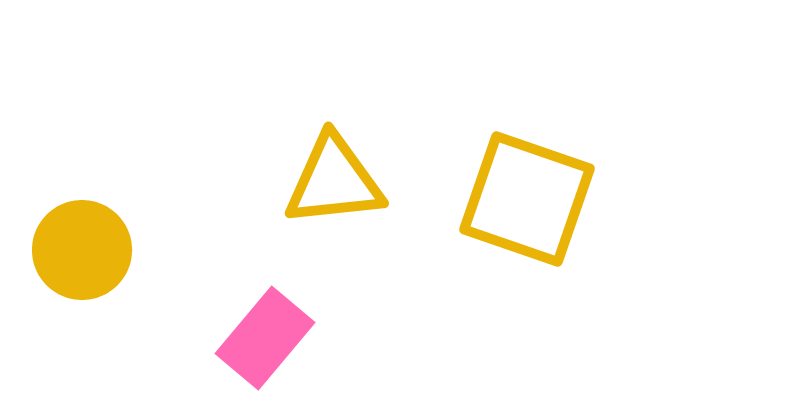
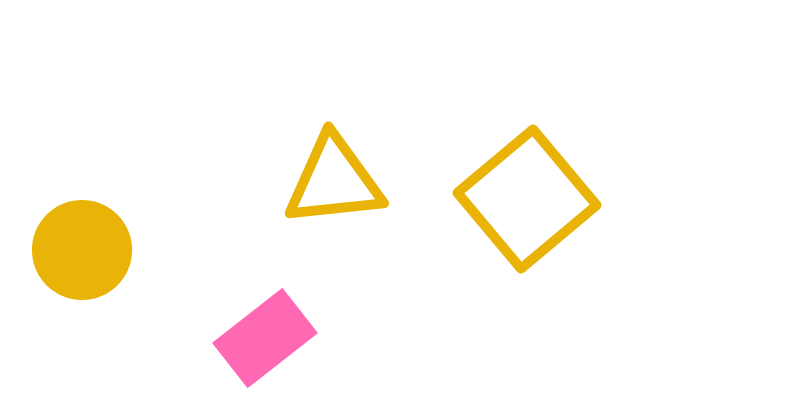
yellow square: rotated 31 degrees clockwise
pink rectangle: rotated 12 degrees clockwise
